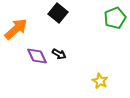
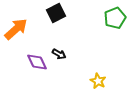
black square: moved 2 px left; rotated 24 degrees clockwise
purple diamond: moved 6 px down
yellow star: moved 2 px left
